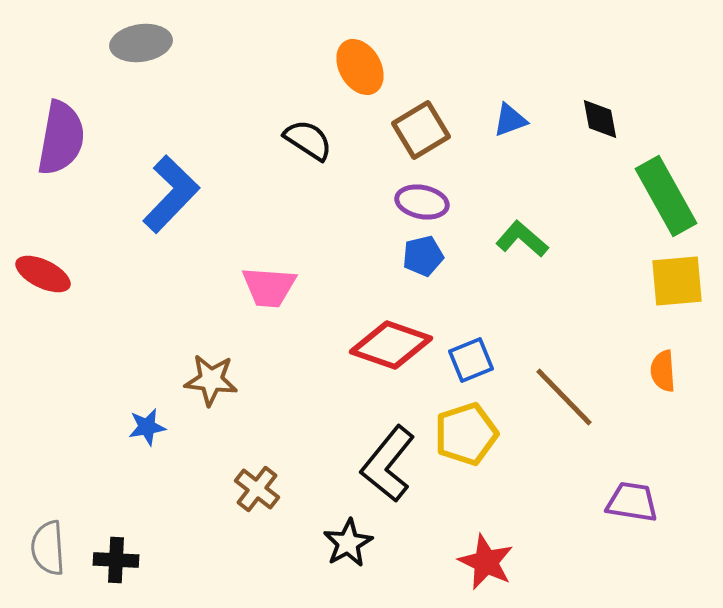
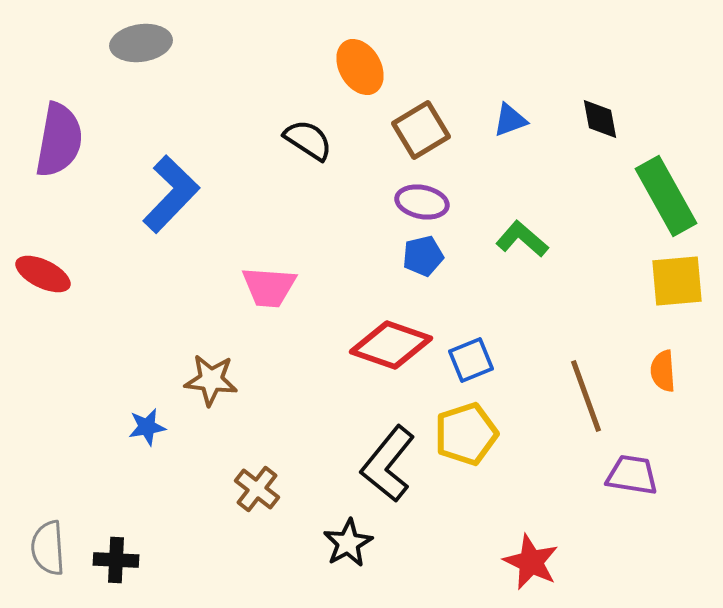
purple semicircle: moved 2 px left, 2 px down
brown line: moved 22 px right, 1 px up; rotated 24 degrees clockwise
purple trapezoid: moved 27 px up
red star: moved 45 px right
